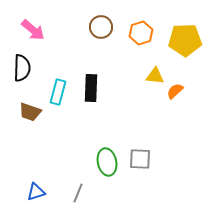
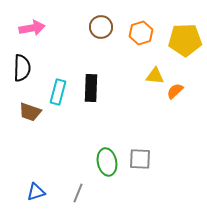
pink arrow: moved 1 px left, 2 px up; rotated 50 degrees counterclockwise
